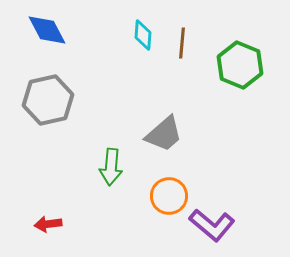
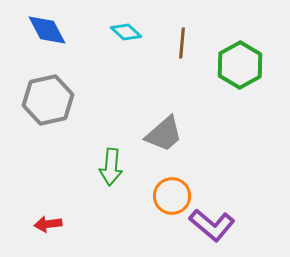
cyan diamond: moved 17 px left, 3 px up; rotated 52 degrees counterclockwise
green hexagon: rotated 9 degrees clockwise
orange circle: moved 3 px right
